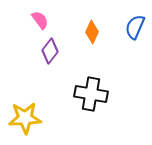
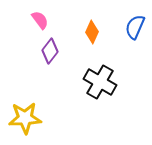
black cross: moved 9 px right, 12 px up; rotated 20 degrees clockwise
